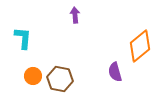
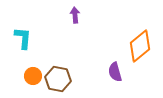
brown hexagon: moved 2 px left
